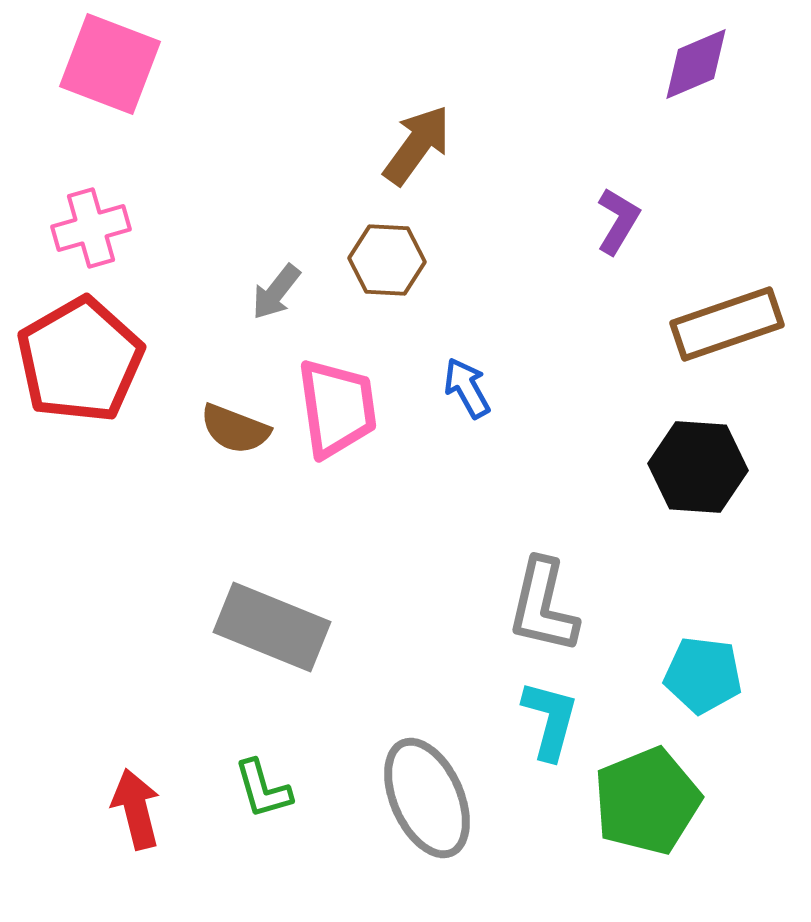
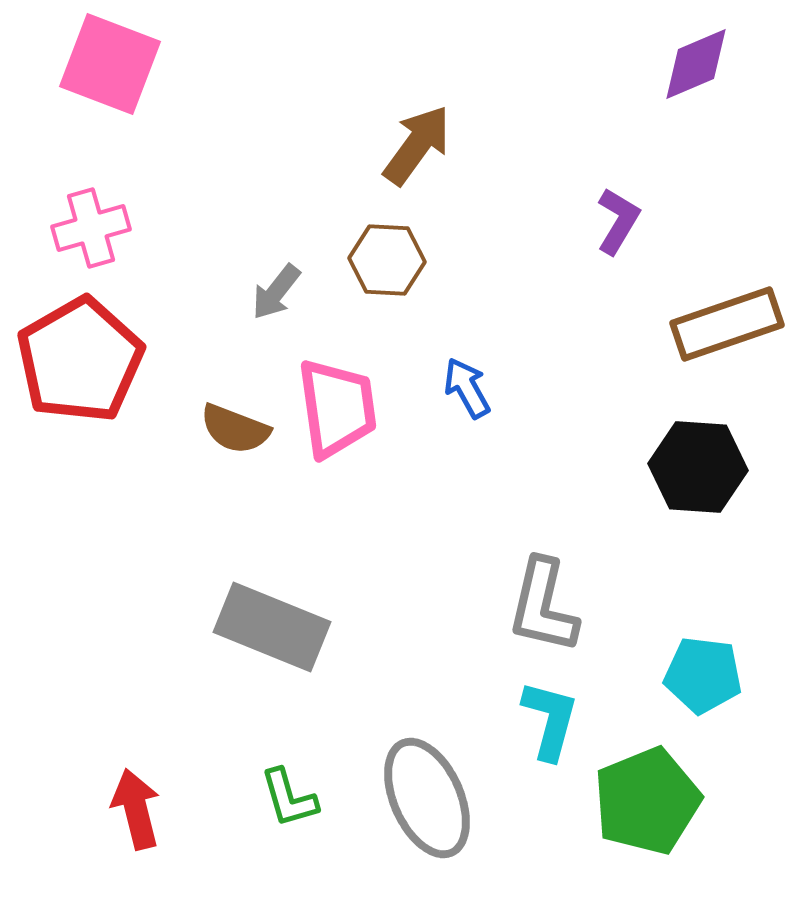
green L-shape: moved 26 px right, 9 px down
